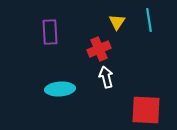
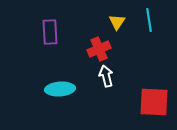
white arrow: moved 1 px up
red square: moved 8 px right, 8 px up
